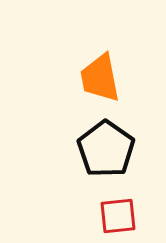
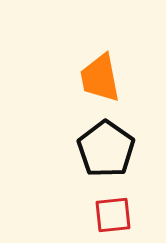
red square: moved 5 px left, 1 px up
